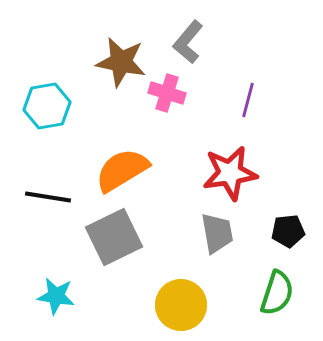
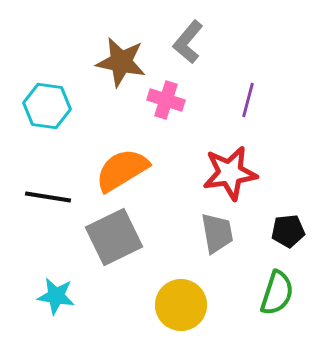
pink cross: moved 1 px left, 7 px down
cyan hexagon: rotated 18 degrees clockwise
